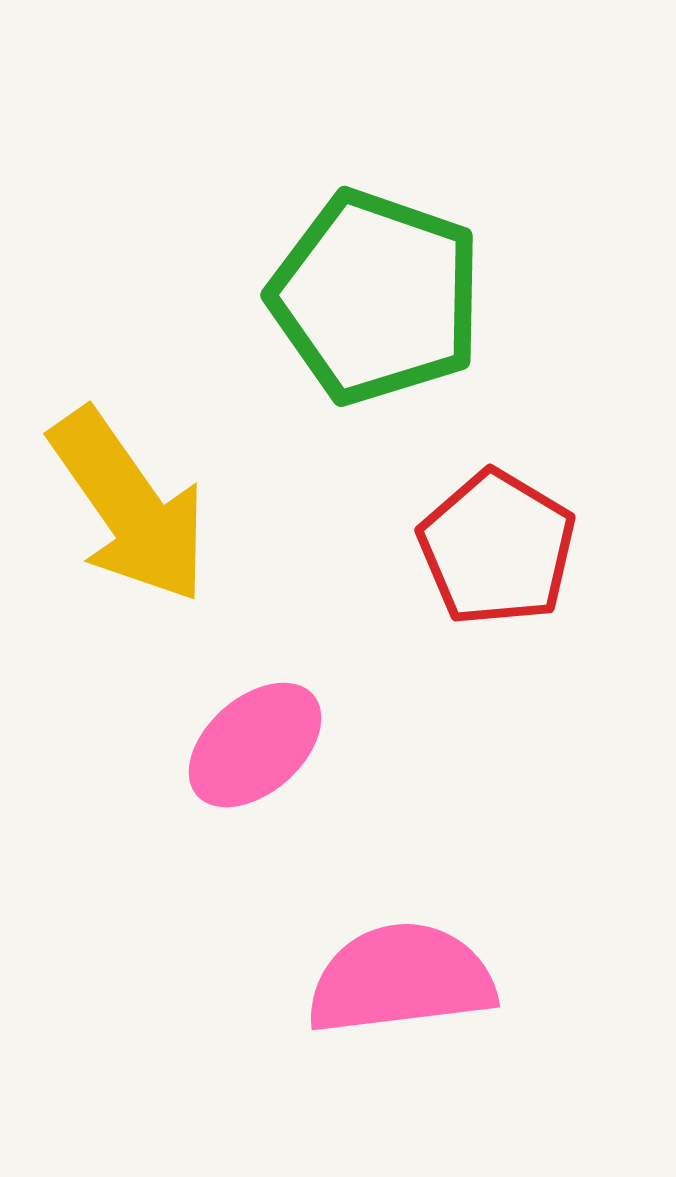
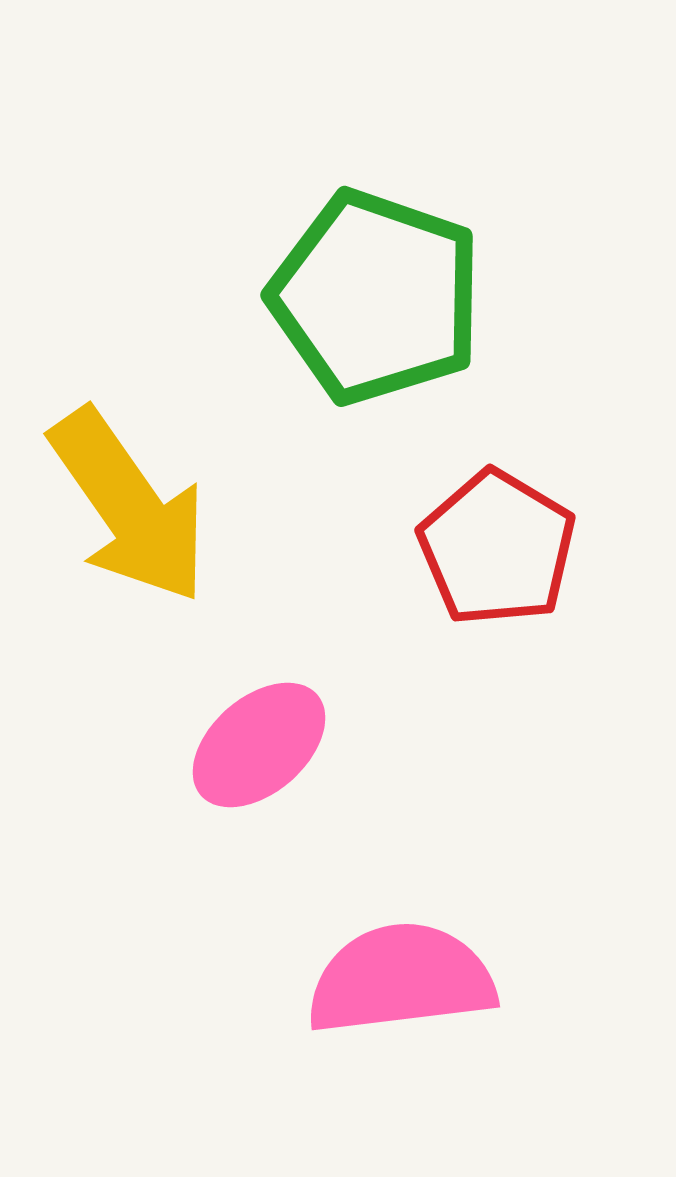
pink ellipse: moved 4 px right
